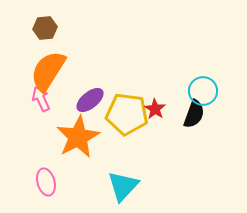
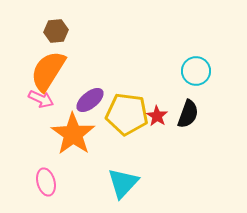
brown hexagon: moved 11 px right, 3 px down
cyan circle: moved 7 px left, 20 px up
pink arrow: rotated 140 degrees clockwise
red star: moved 2 px right, 7 px down
black semicircle: moved 6 px left
orange star: moved 5 px left, 3 px up; rotated 9 degrees counterclockwise
cyan triangle: moved 3 px up
